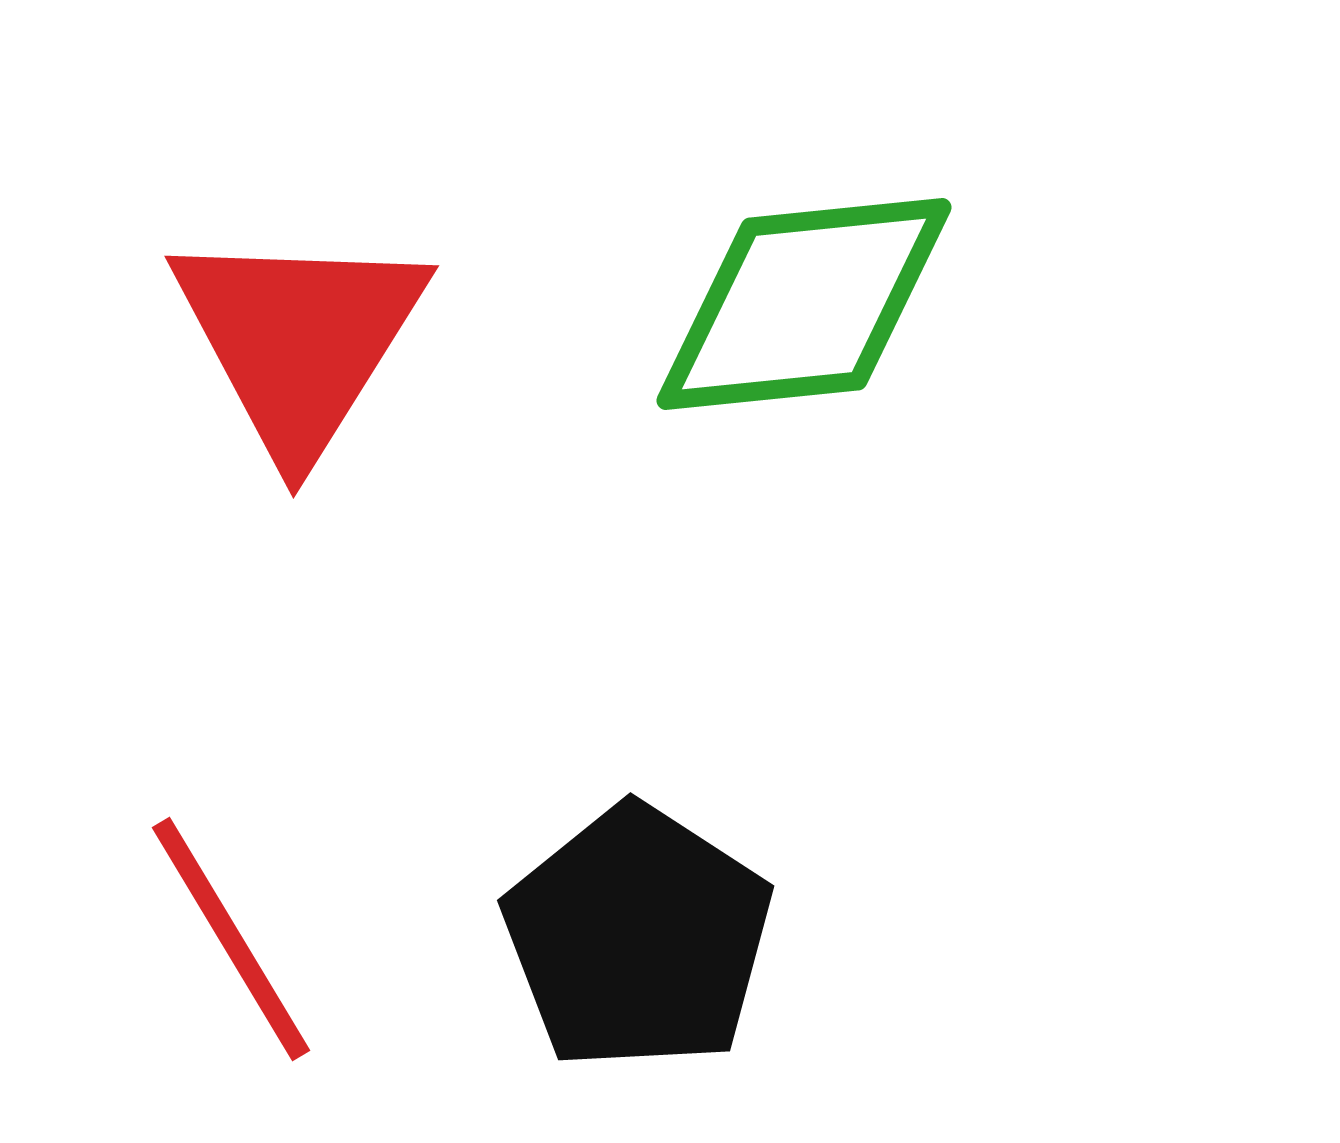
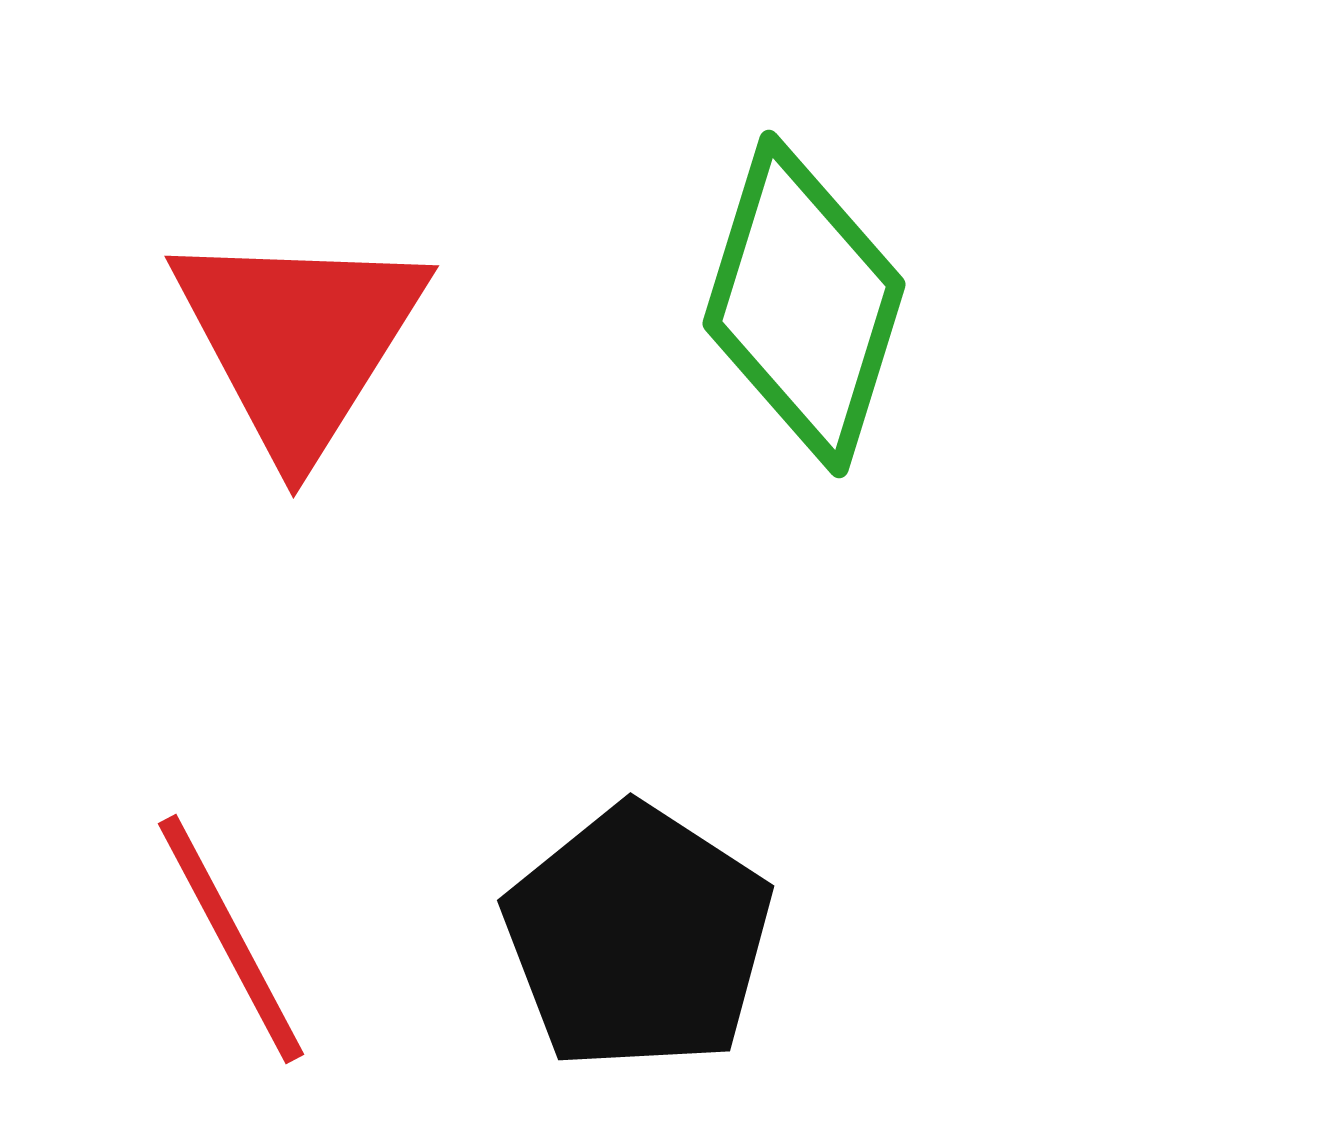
green diamond: rotated 67 degrees counterclockwise
red line: rotated 3 degrees clockwise
